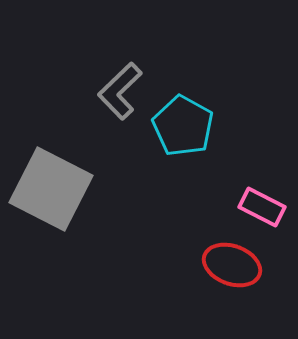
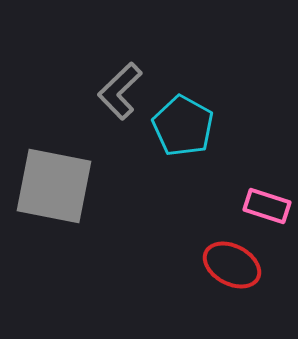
gray square: moved 3 px right, 3 px up; rotated 16 degrees counterclockwise
pink rectangle: moved 5 px right, 1 px up; rotated 9 degrees counterclockwise
red ellipse: rotated 8 degrees clockwise
